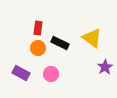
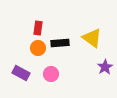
black rectangle: rotated 30 degrees counterclockwise
